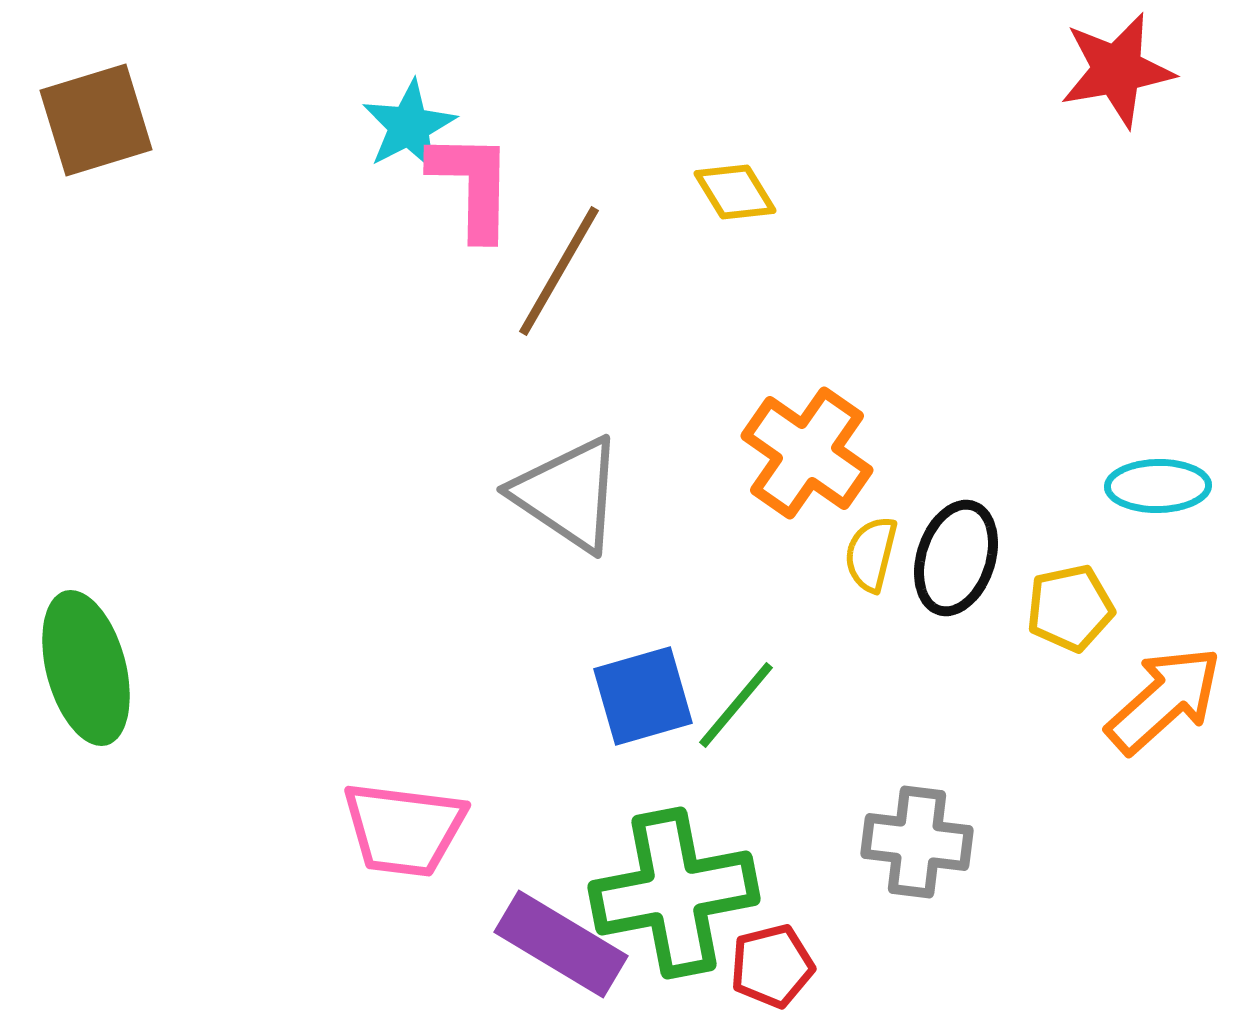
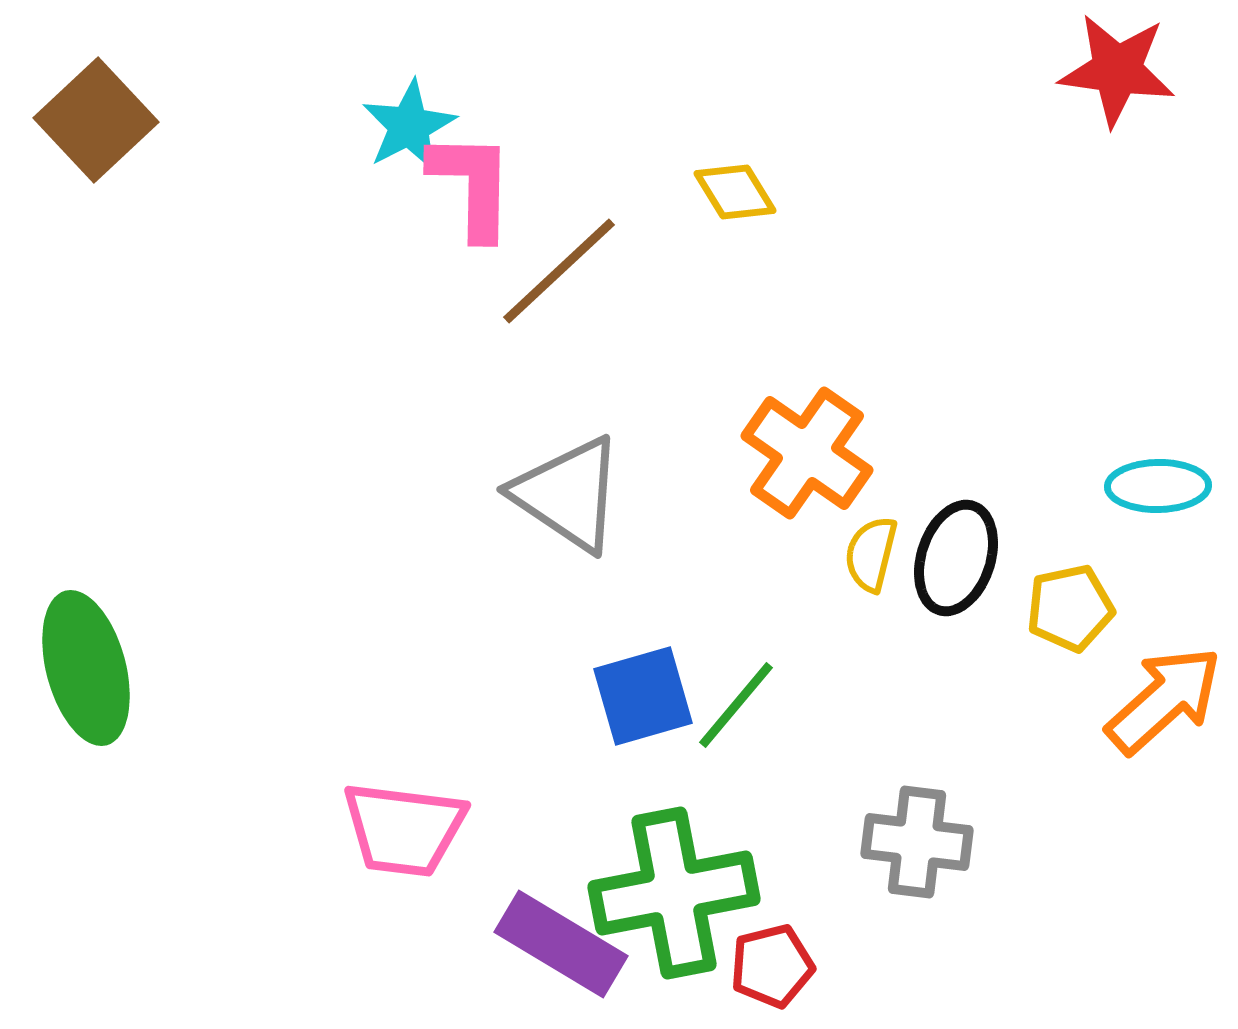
red star: rotated 18 degrees clockwise
brown square: rotated 26 degrees counterclockwise
brown line: rotated 17 degrees clockwise
